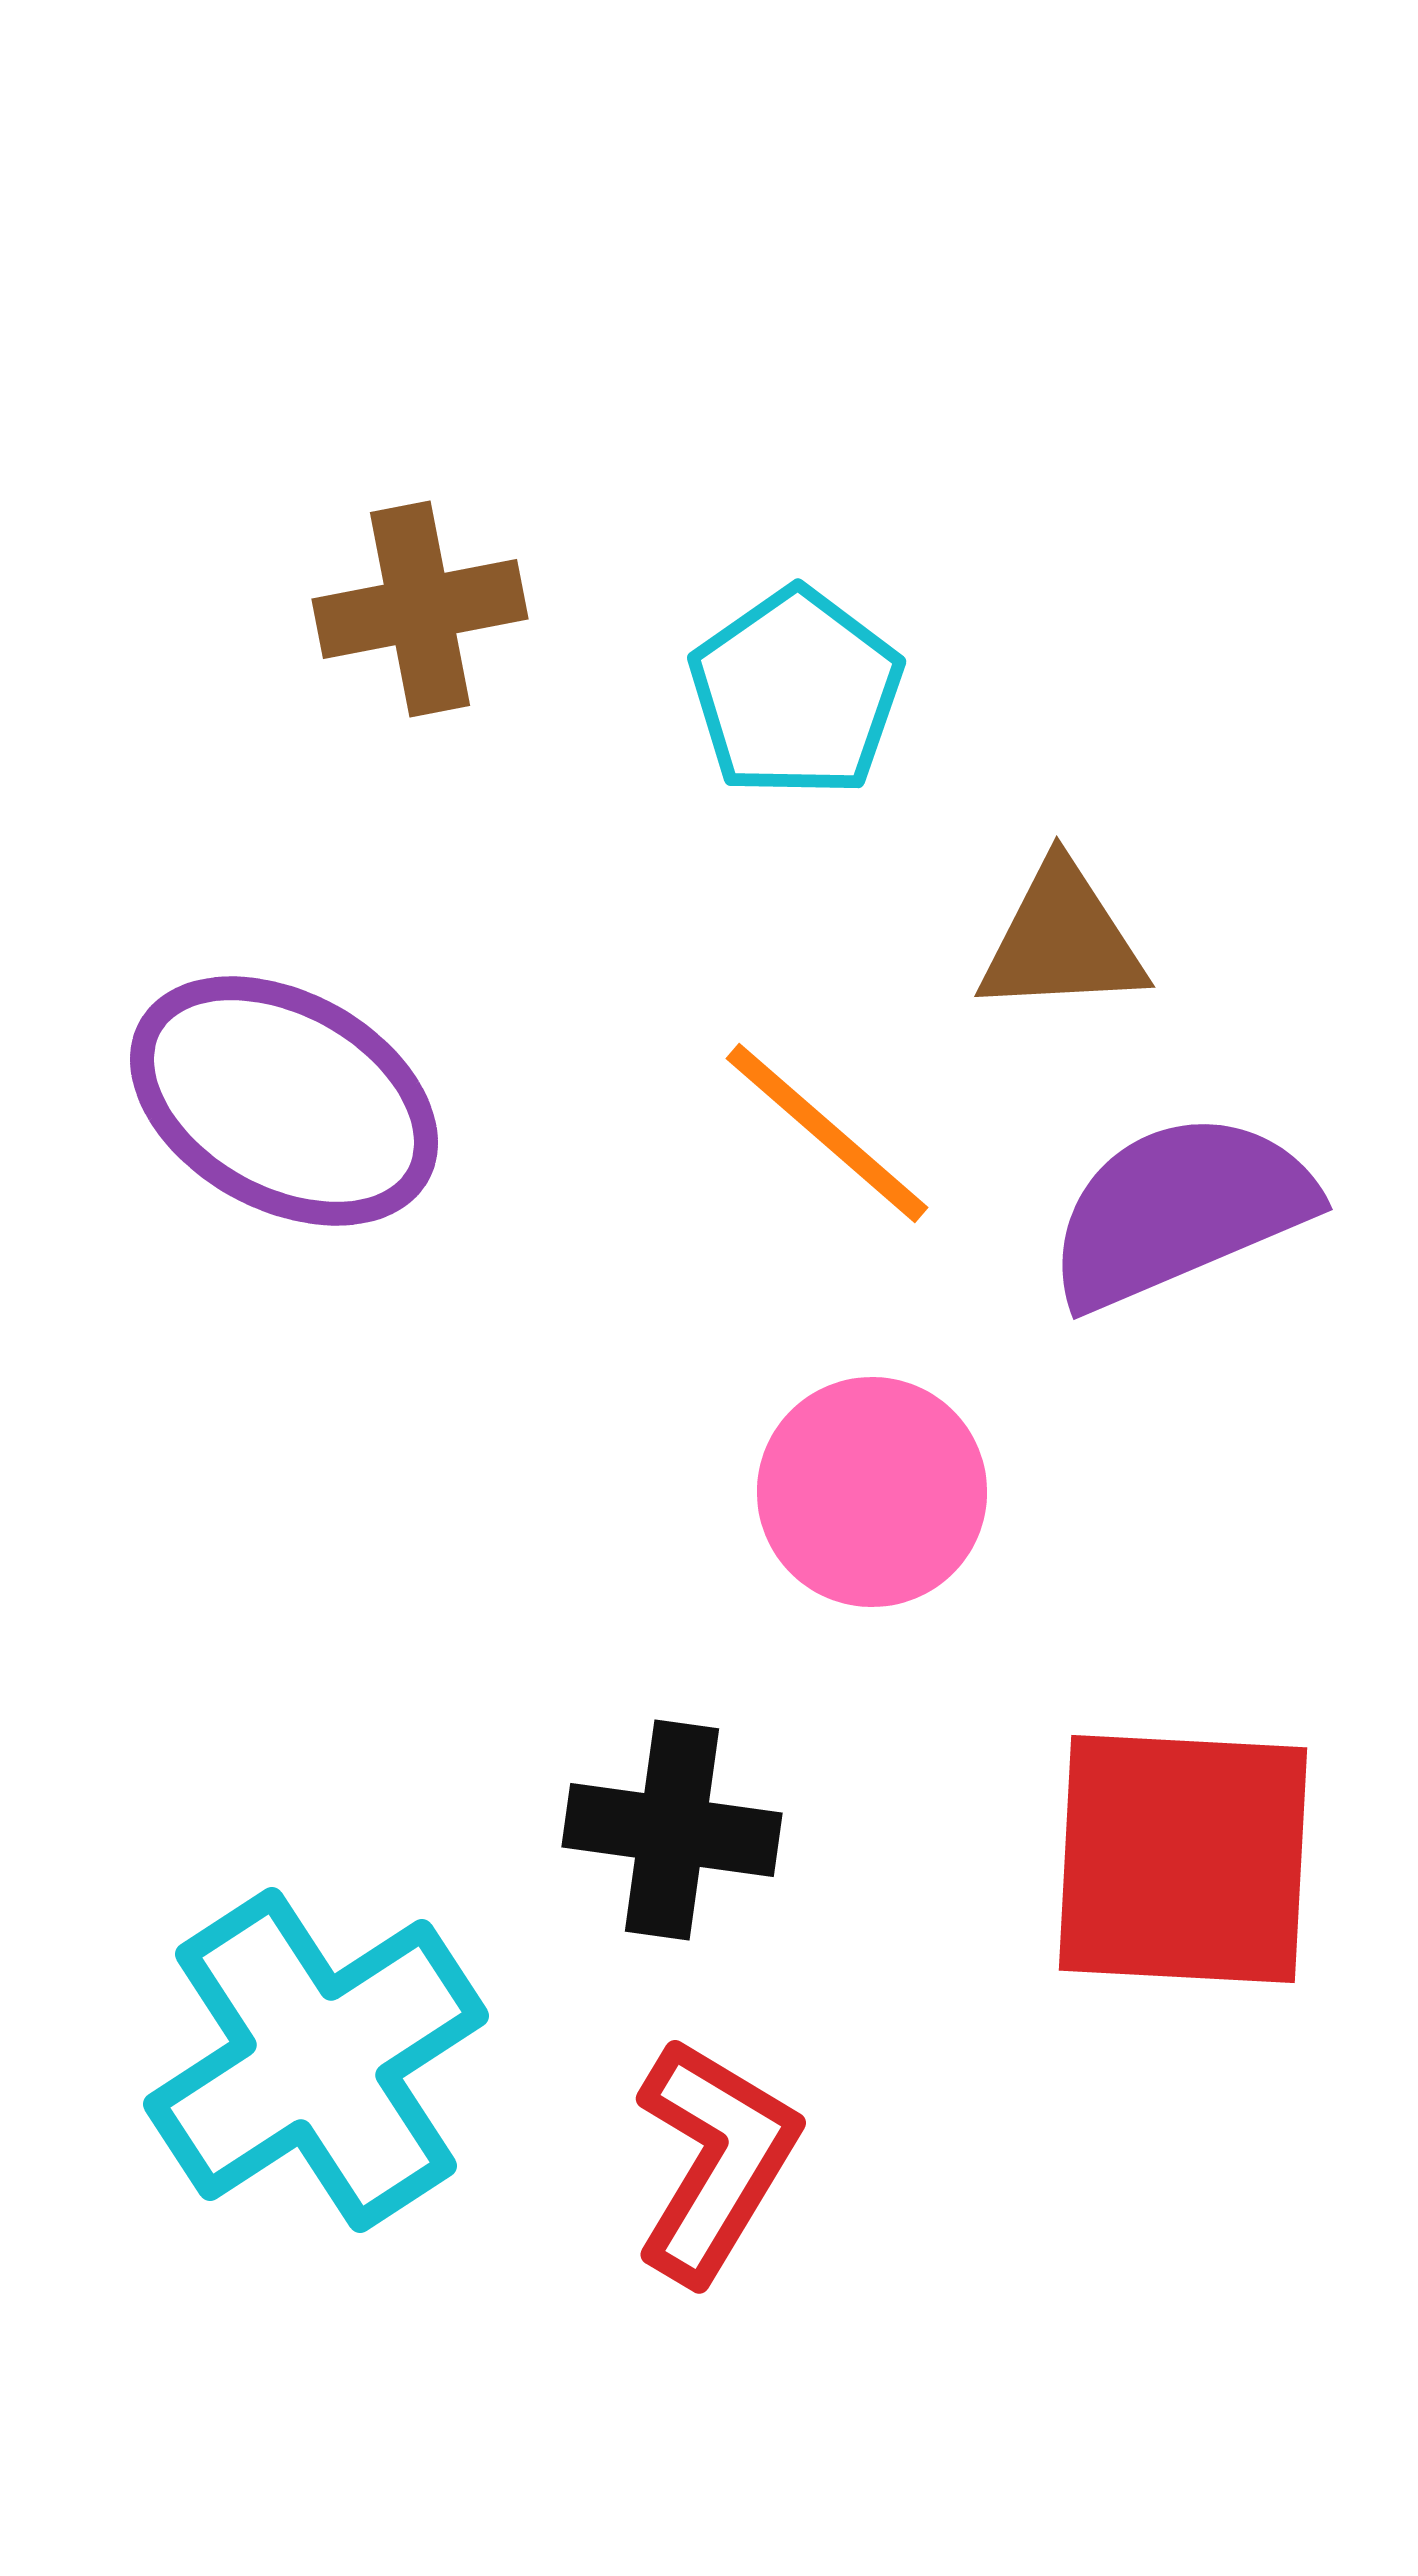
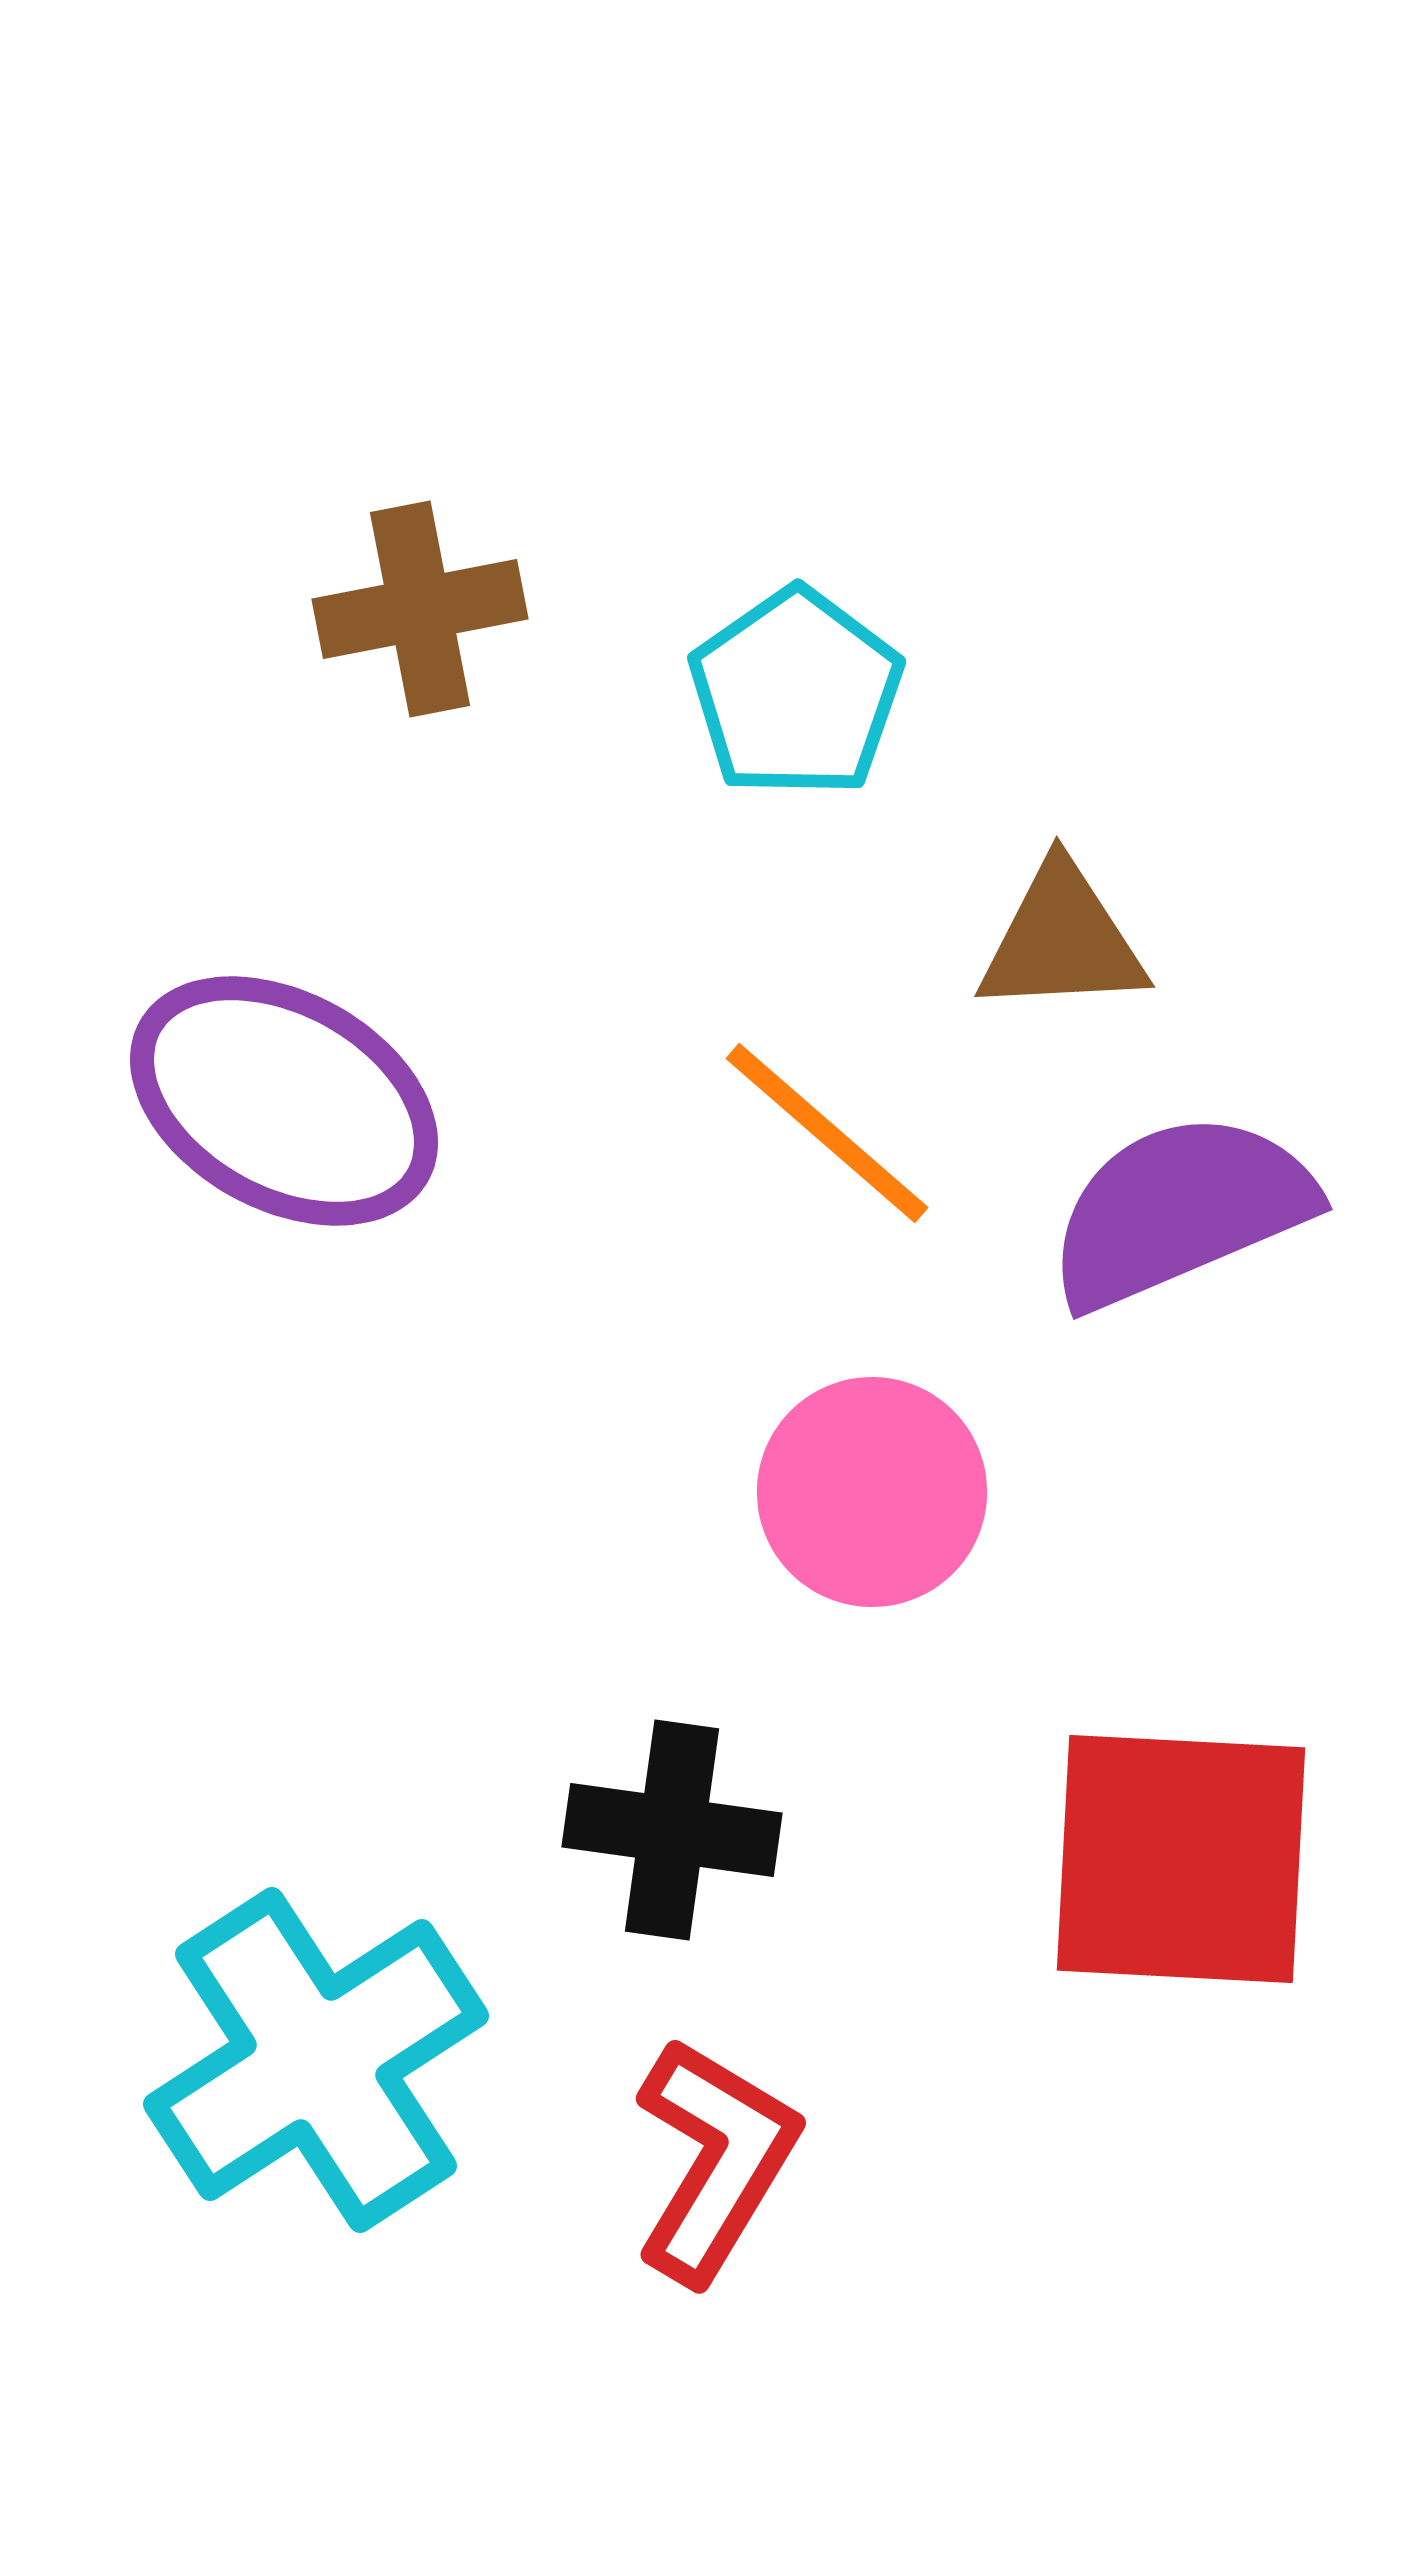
red square: moved 2 px left
